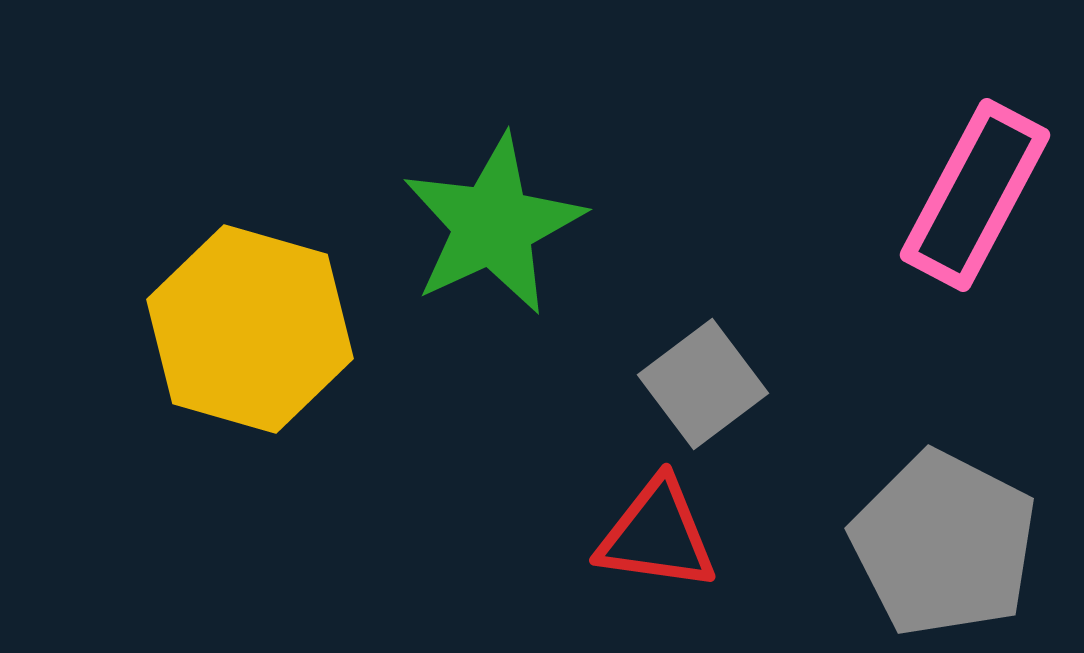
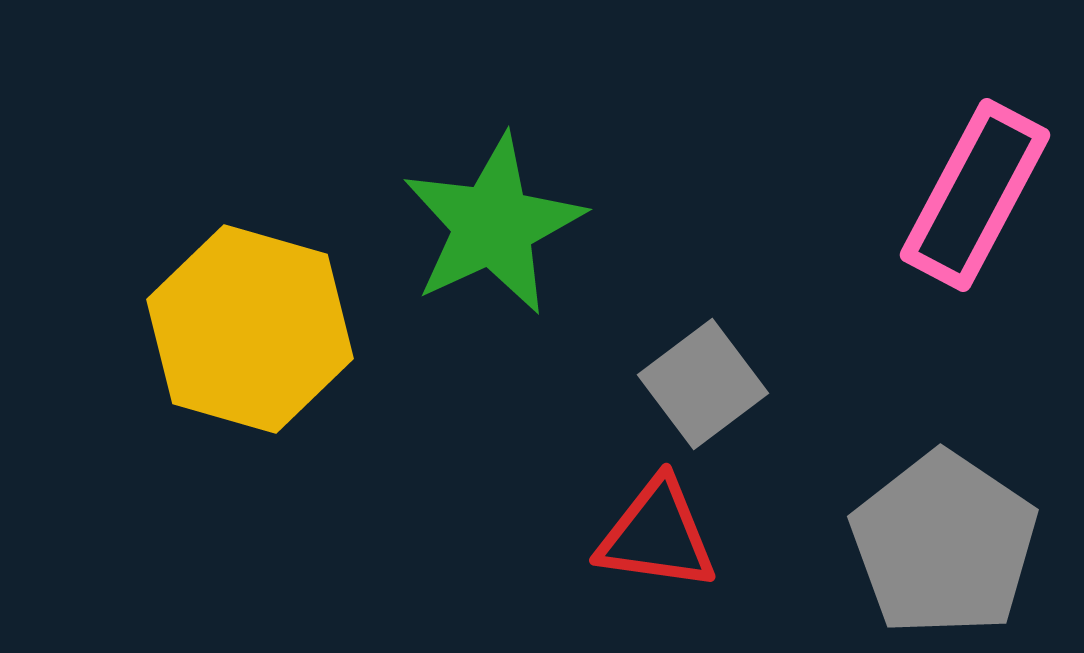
gray pentagon: rotated 7 degrees clockwise
